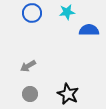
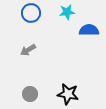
blue circle: moved 1 px left
gray arrow: moved 16 px up
black star: rotated 15 degrees counterclockwise
